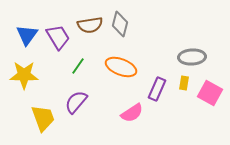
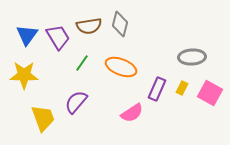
brown semicircle: moved 1 px left, 1 px down
green line: moved 4 px right, 3 px up
yellow rectangle: moved 2 px left, 5 px down; rotated 16 degrees clockwise
